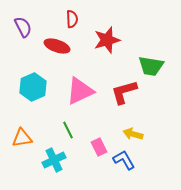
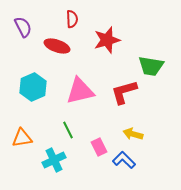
pink triangle: rotated 12 degrees clockwise
blue L-shape: rotated 15 degrees counterclockwise
